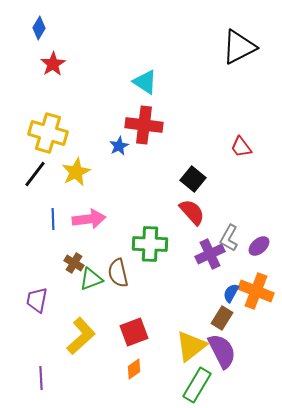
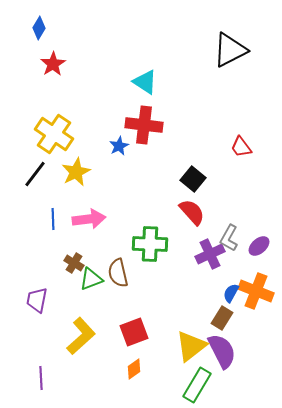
black triangle: moved 9 px left, 3 px down
yellow cross: moved 6 px right, 1 px down; rotated 18 degrees clockwise
